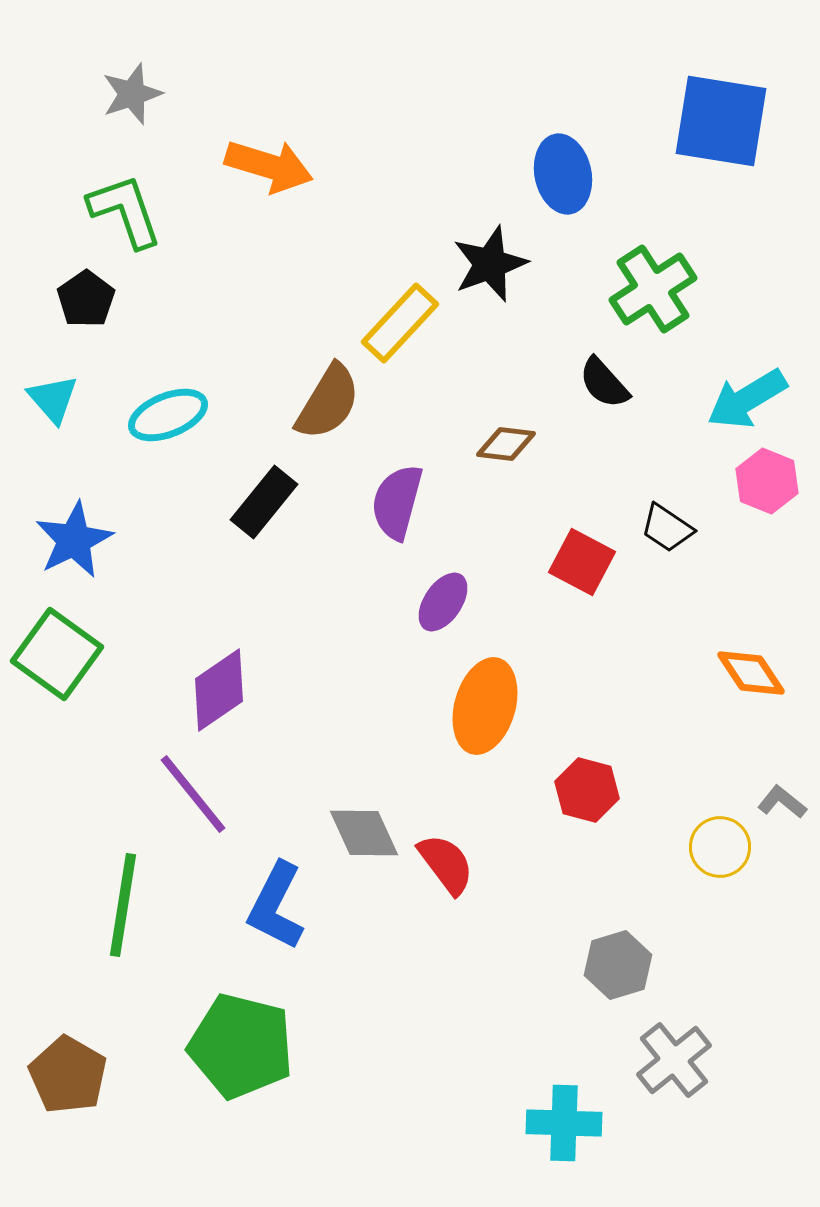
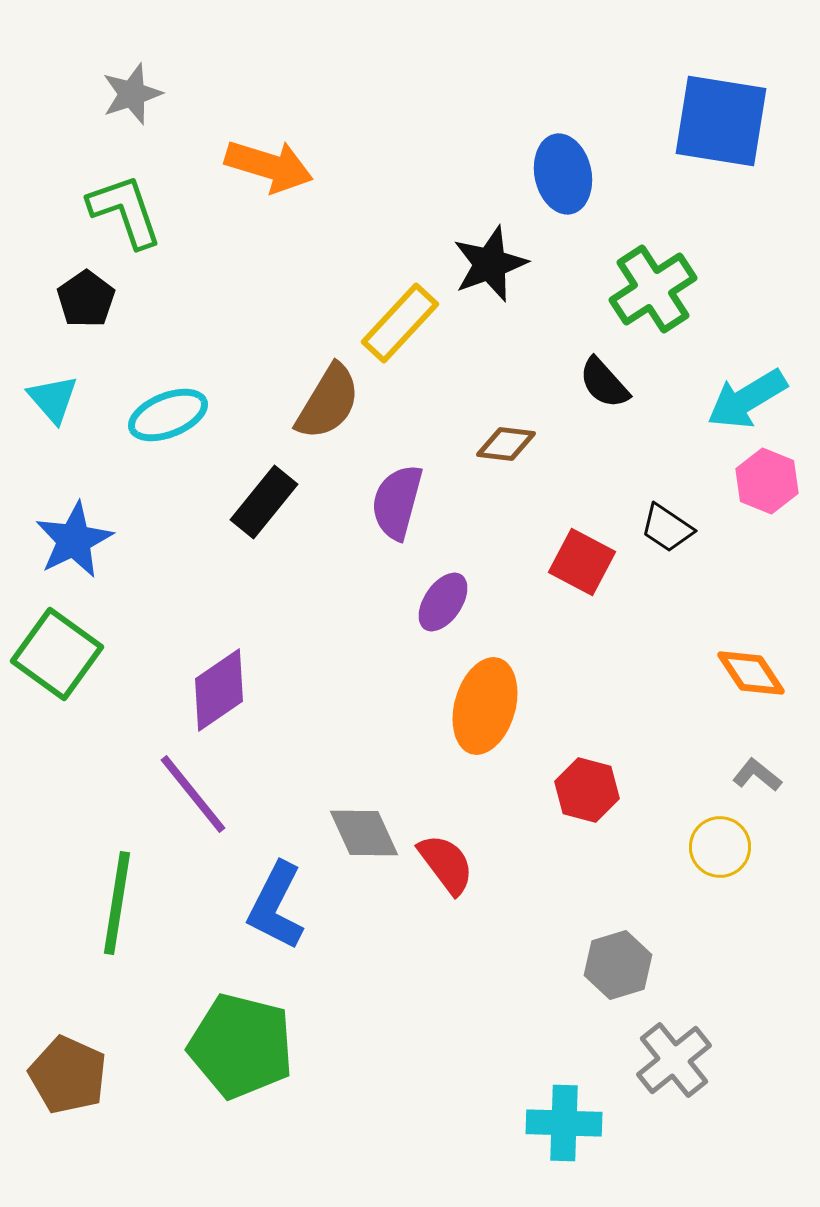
gray L-shape: moved 25 px left, 27 px up
green line: moved 6 px left, 2 px up
brown pentagon: rotated 6 degrees counterclockwise
